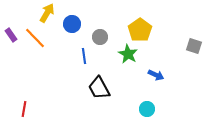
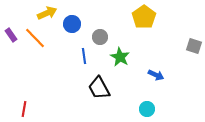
yellow arrow: rotated 36 degrees clockwise
yellow pentagon: moved 4 px right, 13 px up
green star: moved 8 px left, 3 px down
